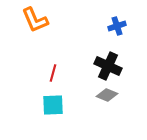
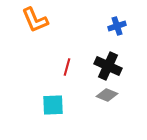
red line: moved 14 px right, 6 px up
